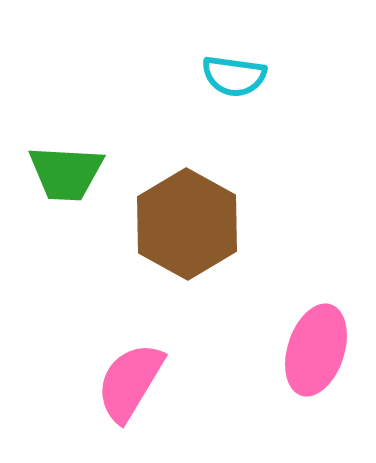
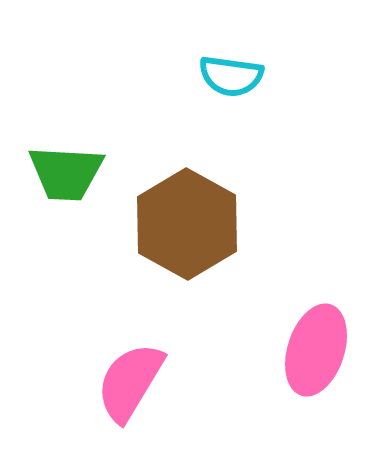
cyan semicircle: moved 3 px left
